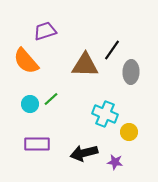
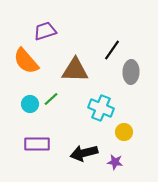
brown triangle: moved 10 px left, 5 px down
cyan cross: moved 4 px left, 6 px up
yellow circle: moved 5 px left
